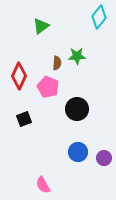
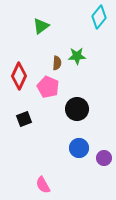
blue circle: moved 1 px right, 4 px up
